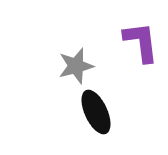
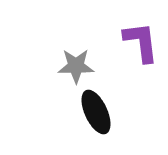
gray star: rotated 15 degrees clockwise
